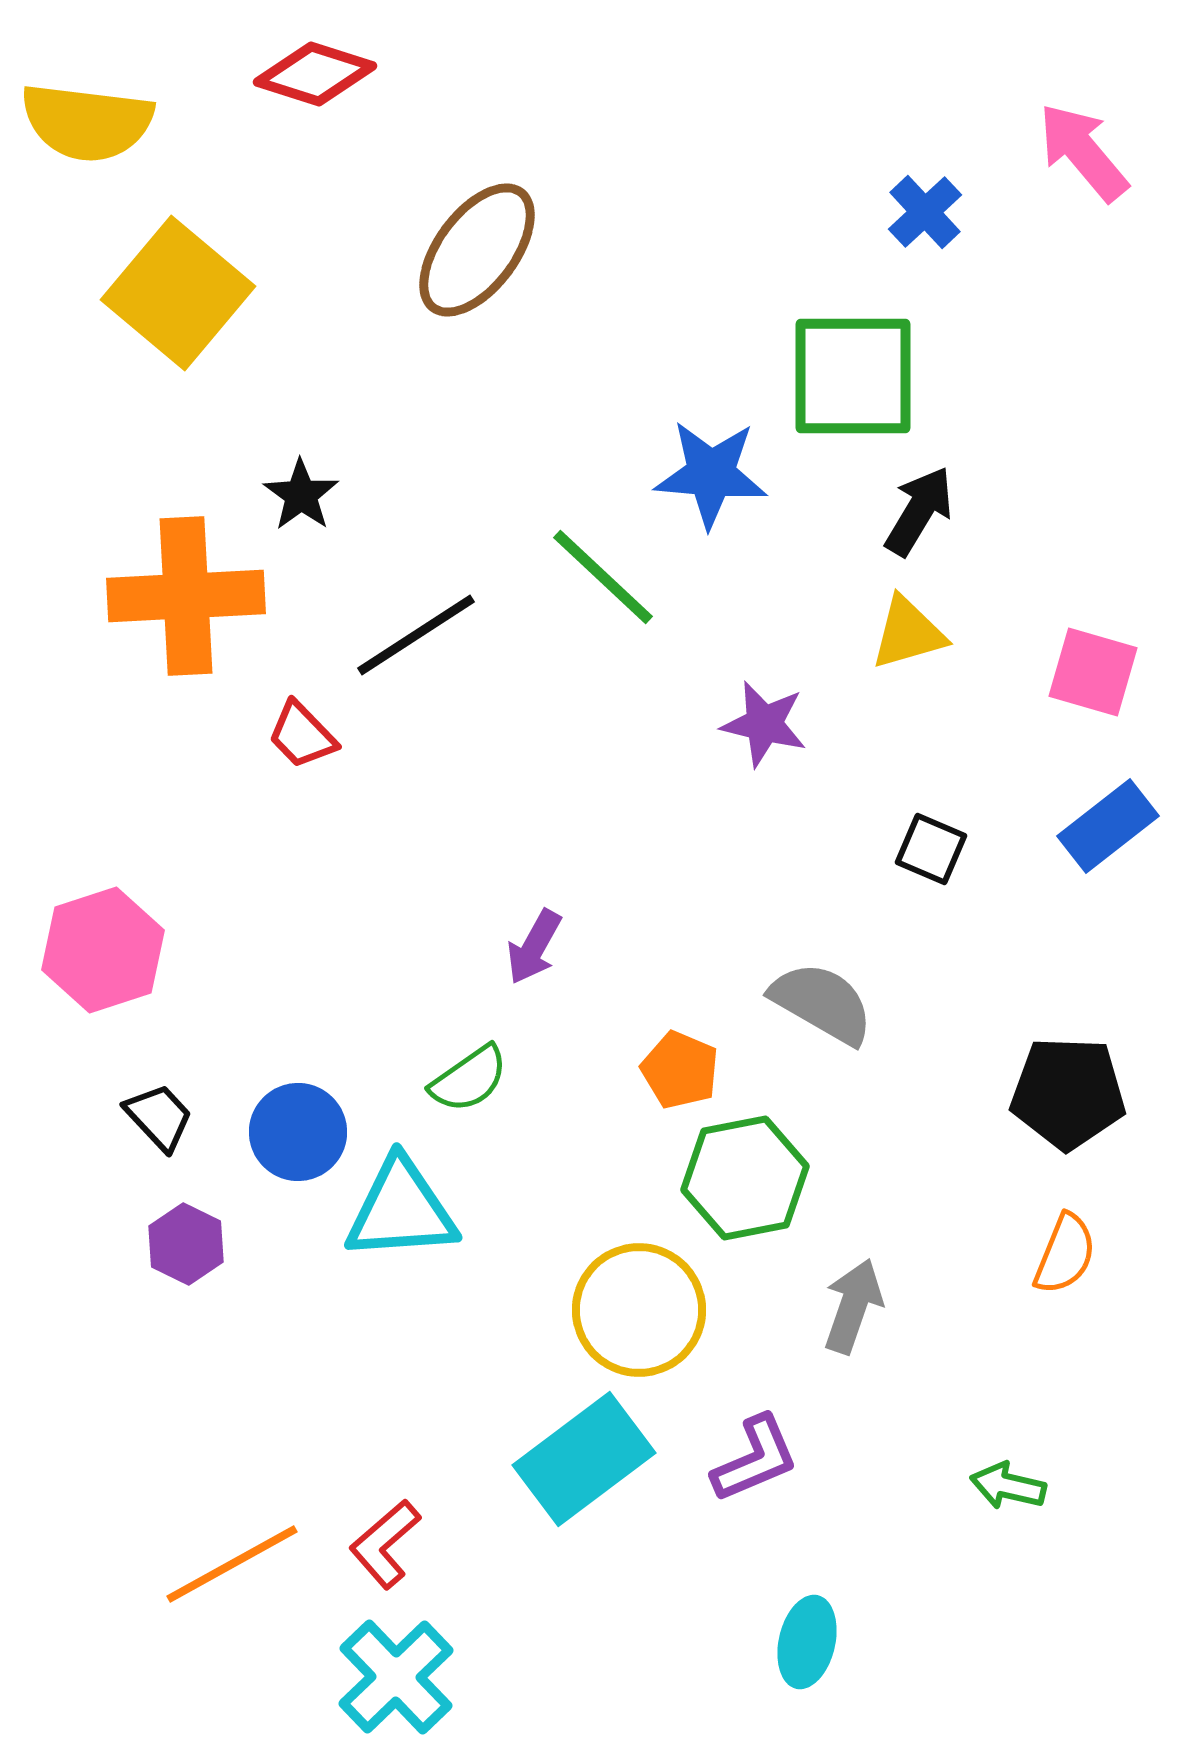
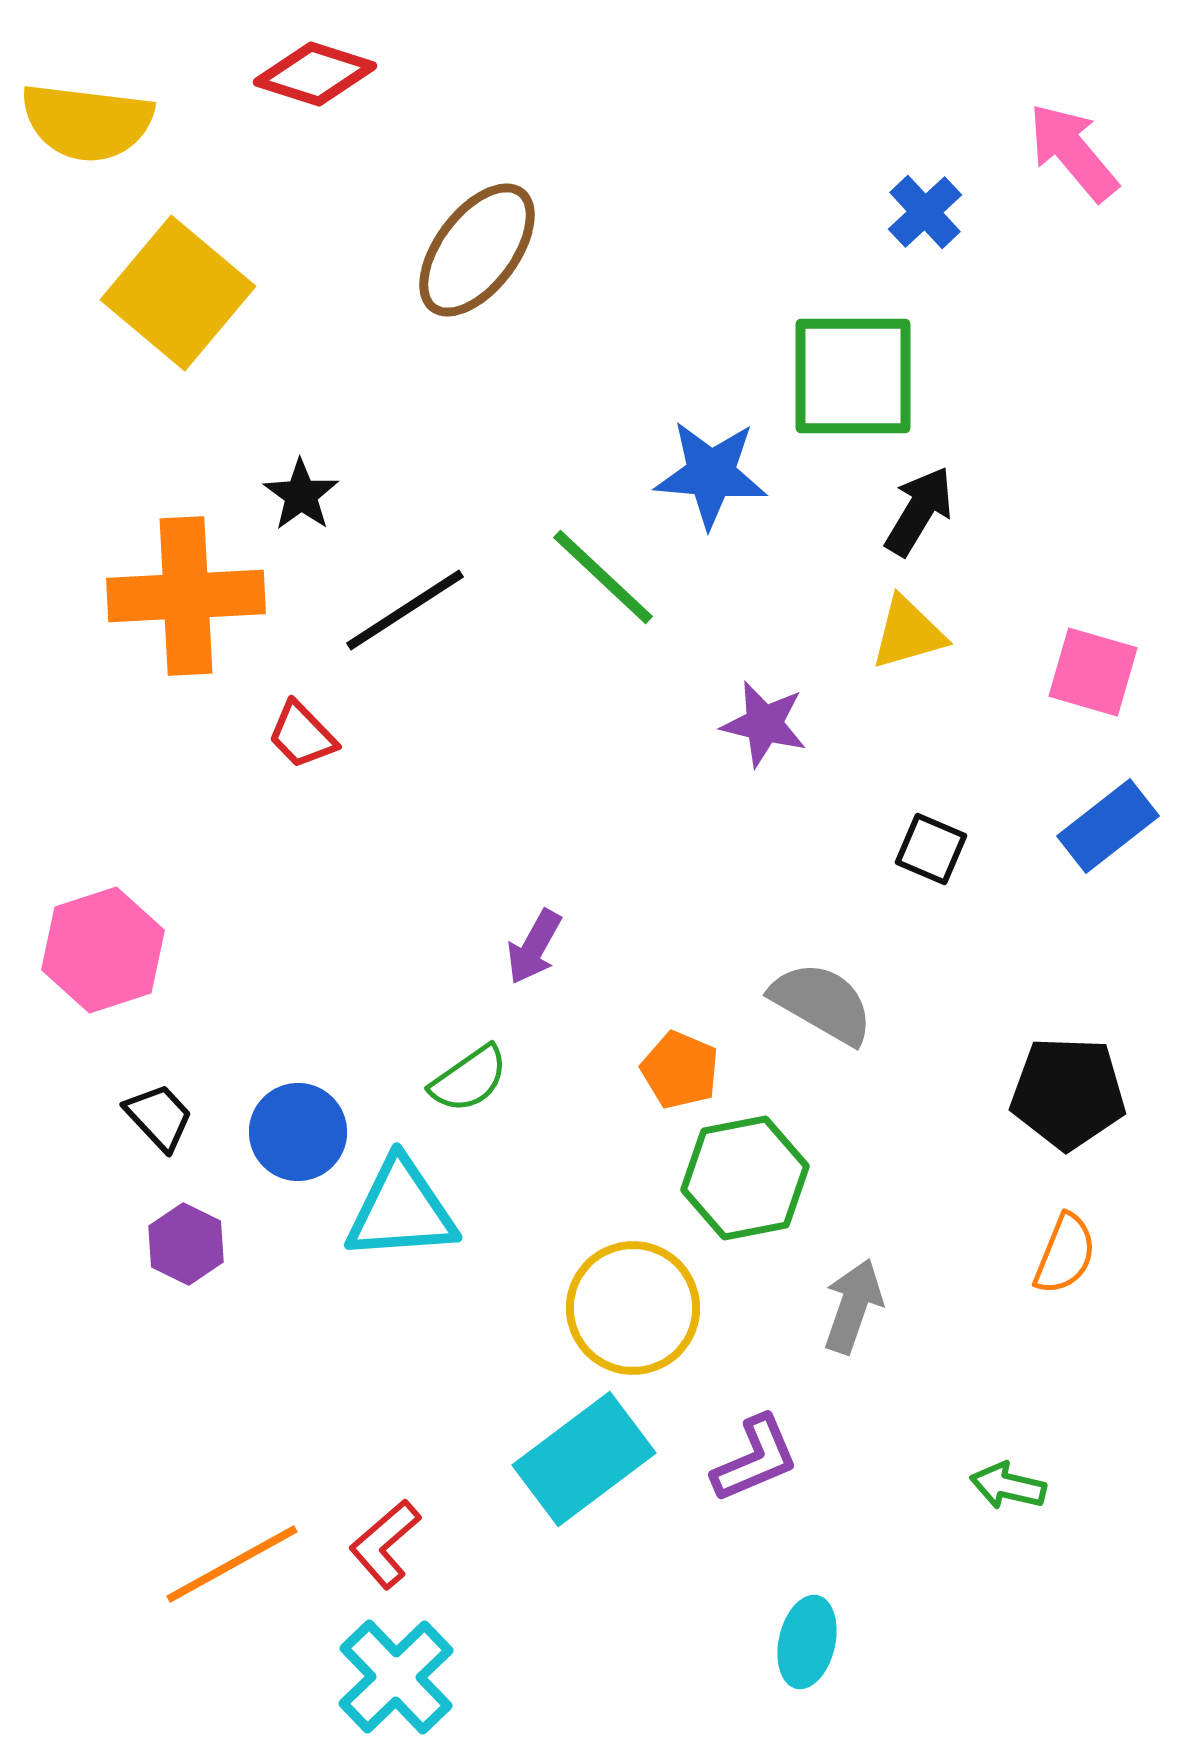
pink arrow: moved 10 px left
black line: moved 11 px left, 25 px up
yellow circle: moved 6 px left, 2 px up
